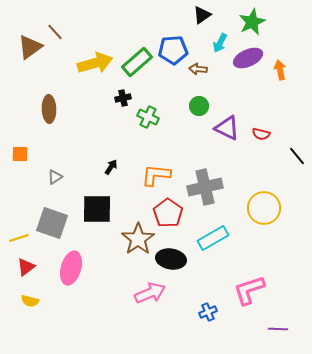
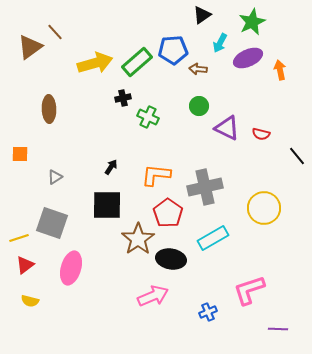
black square: moved 10 px right, 4 px up
red triangle: moved 1 px left, 2 px up
pink arrow: moved 3 px right, 3 px down
